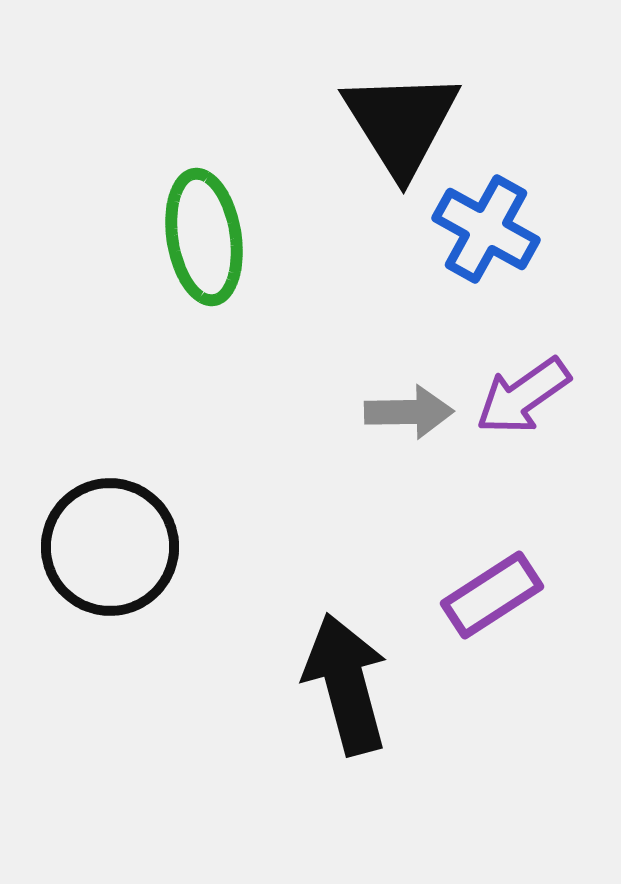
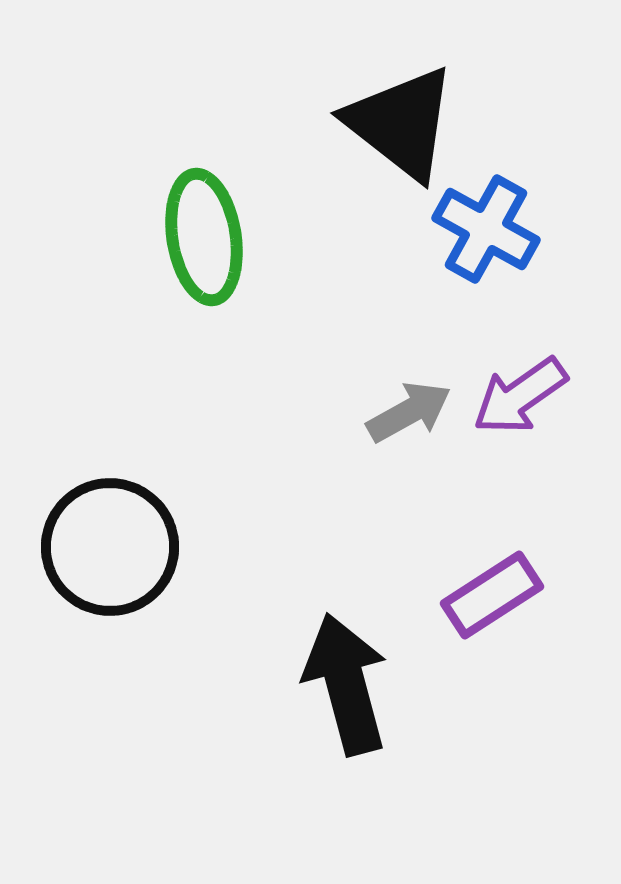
black triangle: rotated 20 degrees counterclockwise
purple arrow: moved 3 px left
gray arrow: rotated 28 degrees counterclockwise
